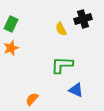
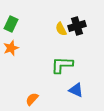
black cross: moved 6 px left, 7 px down
